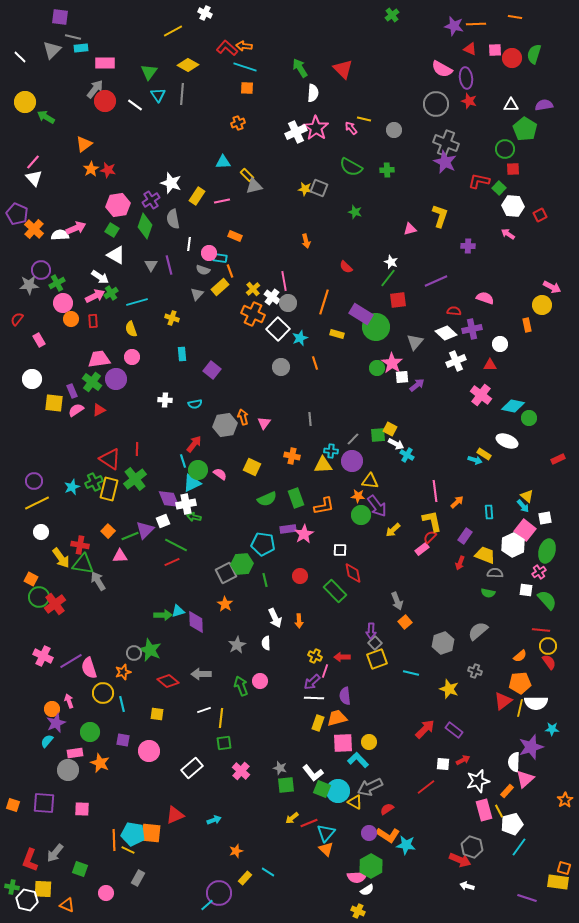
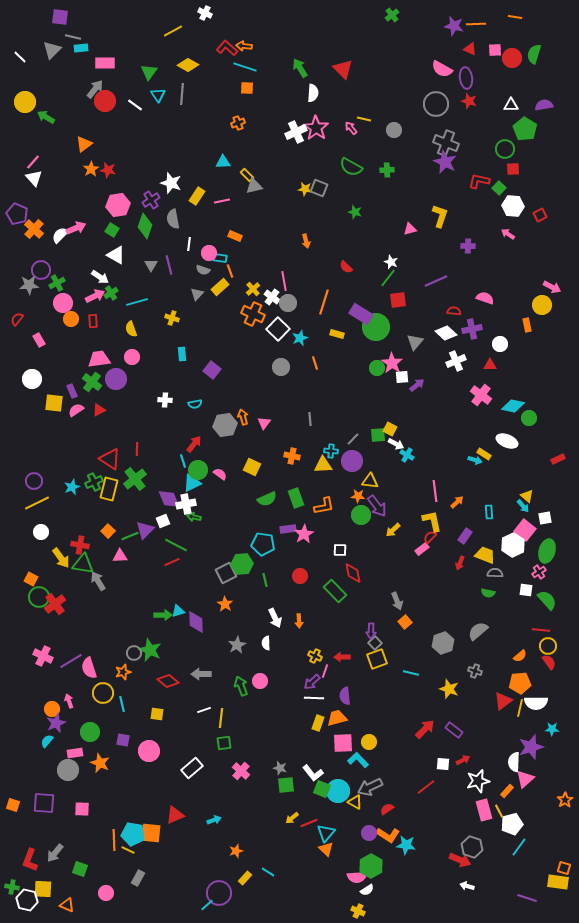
white semicircle at (60, 235): rotated 42 degrees counterclockwise
